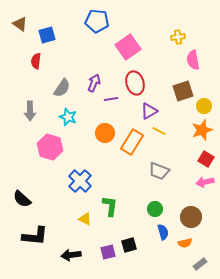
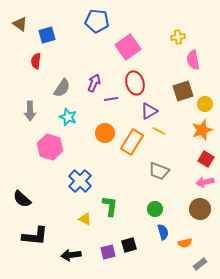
yellow circle: moved 1 px right, 2 px up
brown circle: moved 9 px right, 8 px up
